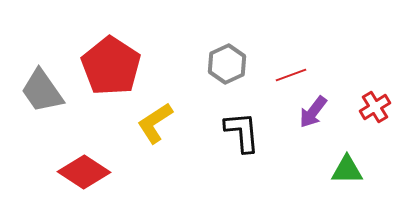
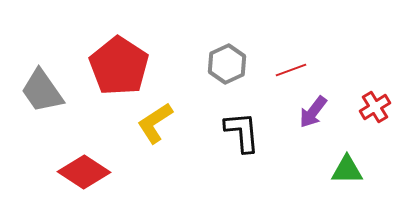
red pentagon: moved 8 px right
red line: moved 5 px up
